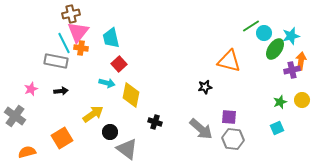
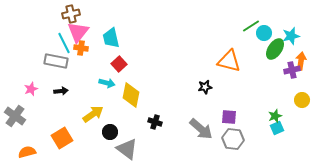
green star: moved 5 px left, 14 px down
